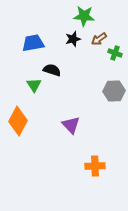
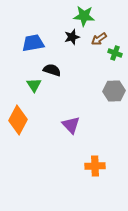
black star: moved 1 px left, 2 px up
orange diamond: moved 1 px up
